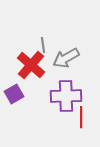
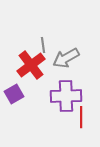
red cross: rotated 12 degrees clockwise
